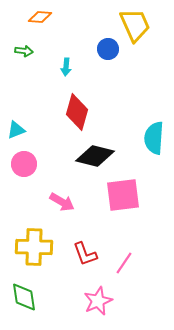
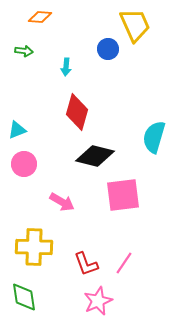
cyan triangle: moved 1 px right
cyan semicircle: moved 1 px up; rotated 12 degrees clockwise
red L-shape: moved 1 px right, 10 px down
